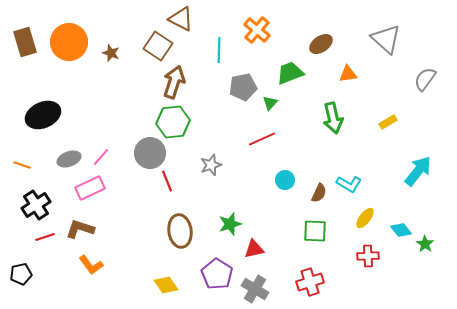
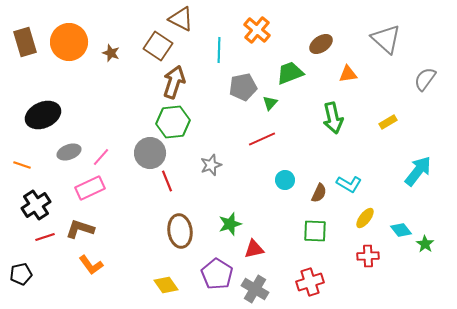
gray ellipse at (69, 159): moved 7 px up
